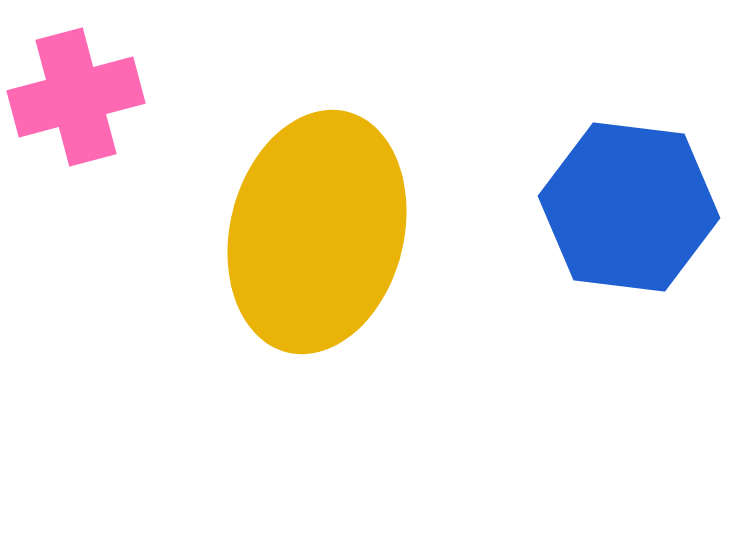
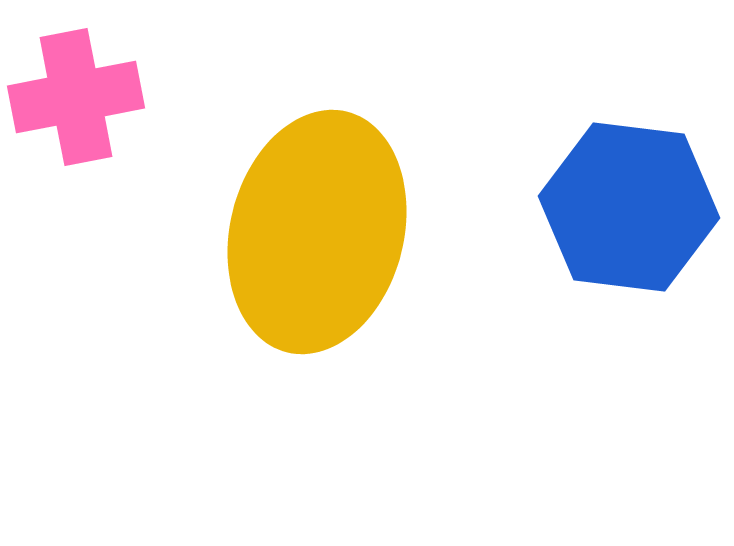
pink cross: rotated 4 degrees clockwise
